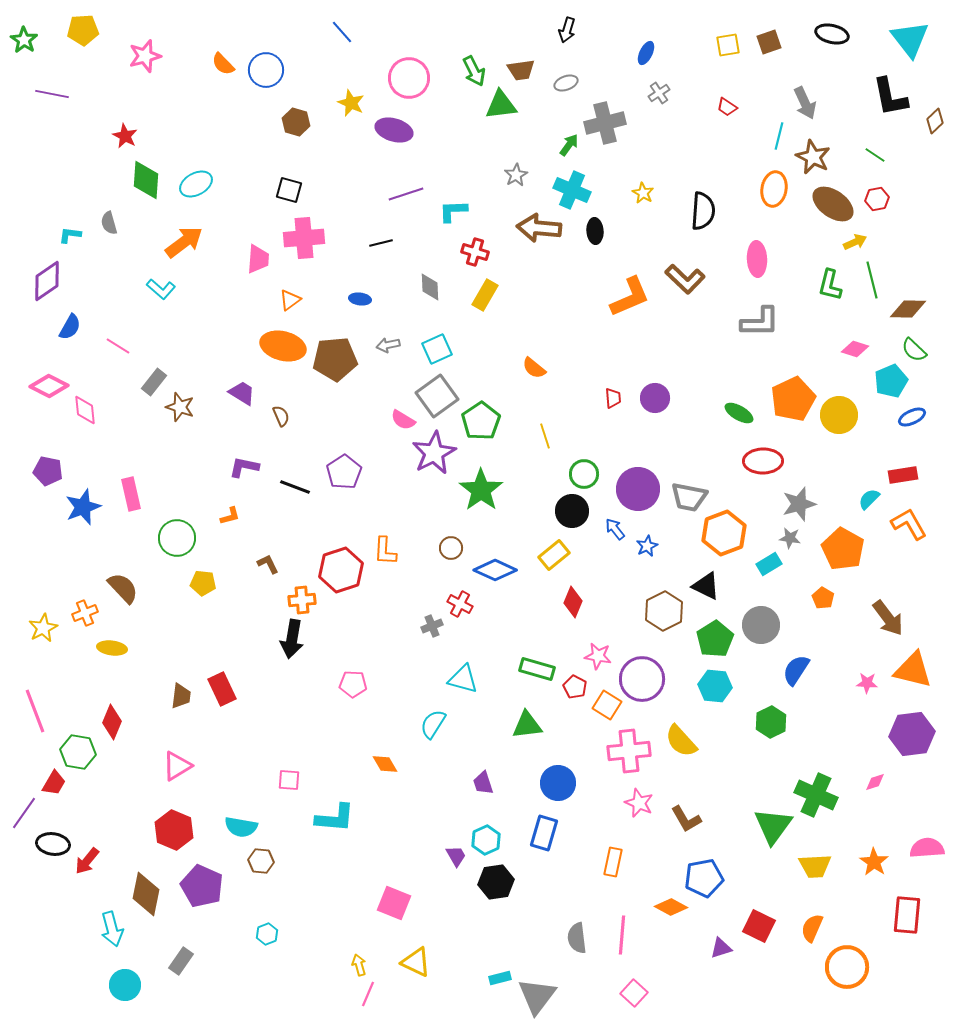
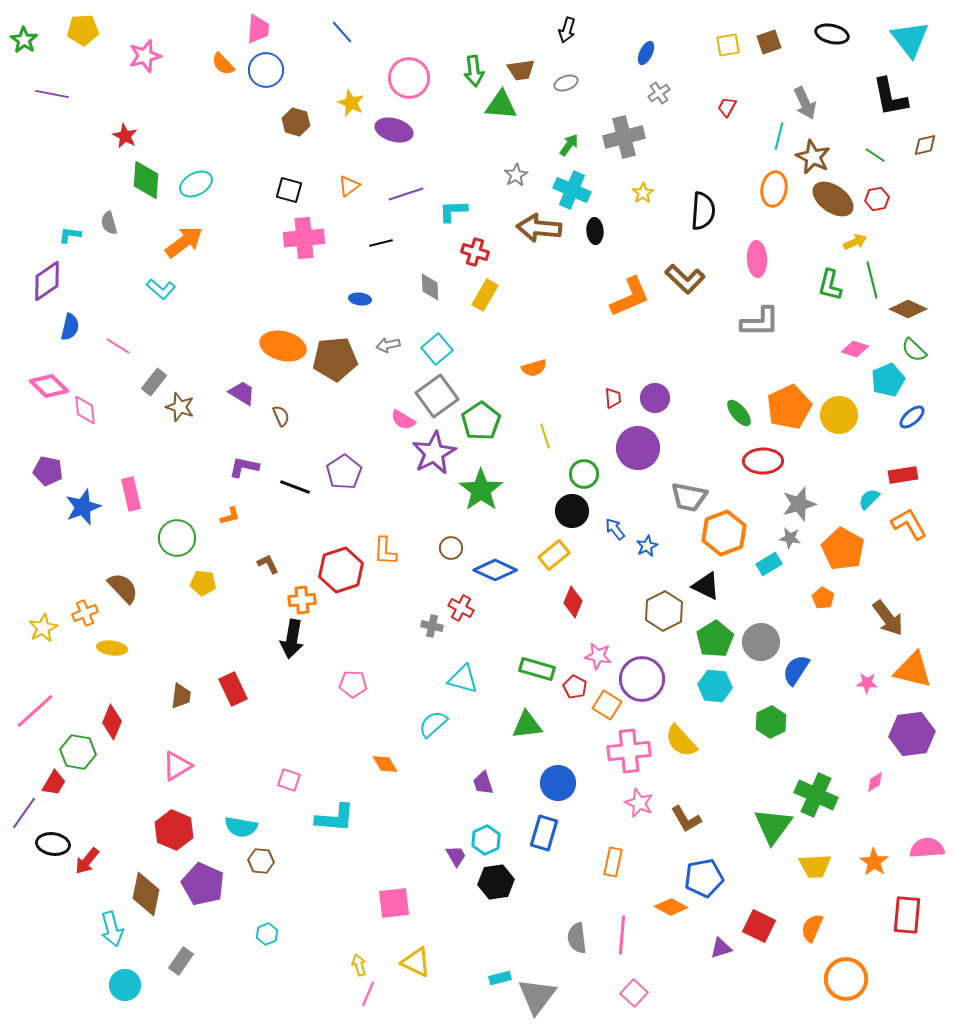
green arrow at (474, 71): rotated 20 degrees clockwise
green triangle at (501, 105): rotated 12 degrees clockwise
red trapezoid at (727, 107): rotated 85 degrees clockwise
brown diamond at (935, 121): moved 10 px left, 24 px down; rotated 30 degrees clockwise
gray cross at (605, 123): moved 19 px right, 14 px down
yellow star at (643, 193): rotated 10 degrees clockwise
brown ellipse at (833, 204): moved 5 px up
pink trapezoid at (258, 259): moved 230 px up
orange triangle at (290, 300): moved 59 px right, 114 px up
brown diamond at (908, 309): rotated 24 degrees clockwise
blue semicircle at (70, 327): rotated 16 degrees counterclockwise
cyan square at (437, 349): rotated 16 degrees counterclockwise
orange semicircle at (534, 368): rotated 55 degrees counterclockwise
cyan pentagon at (891, 381): moved 3 px left, 1 px up
pink diamond at (49, 386): rotated 18 degrees clockwise
orange pentagon at (793, 399): moved 4 px left, 8 px down
green ellipse at (739, 413): rotated 20 degrees clockwise
blue ellipse at (912, 417): rotated 16 degrees counterclockwise
purple circle at (638, 489): moved 41 px up
red cross at (460, 604): moved 1 px right, 4 px down
gray circle at (761, 625): moved 17 px down
gray cross at (432, 626): rotated 35 degrees clockwise
red rectangle at (222, 689): moved 11 px right
pink line at (35, 711): rotated 69 degrees clockwise
cyan semicircle at (433, 724): rotated 16 degrees clockwise
pink square at (289, 780): rotated 15 degrees clockwise
pink diamond at (875, 782): rotated 15 degrees counterclockwise
purple pentagon at (202, 886): moved 1 px right, 2 px up
pink square at (394, 903): rotated 28 degrees counterclockwise
orange circle at (847, 967): moved 1 px left, 12 px down
